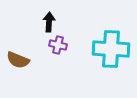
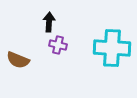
cyan cross: moved 1 px right, 1 px up
